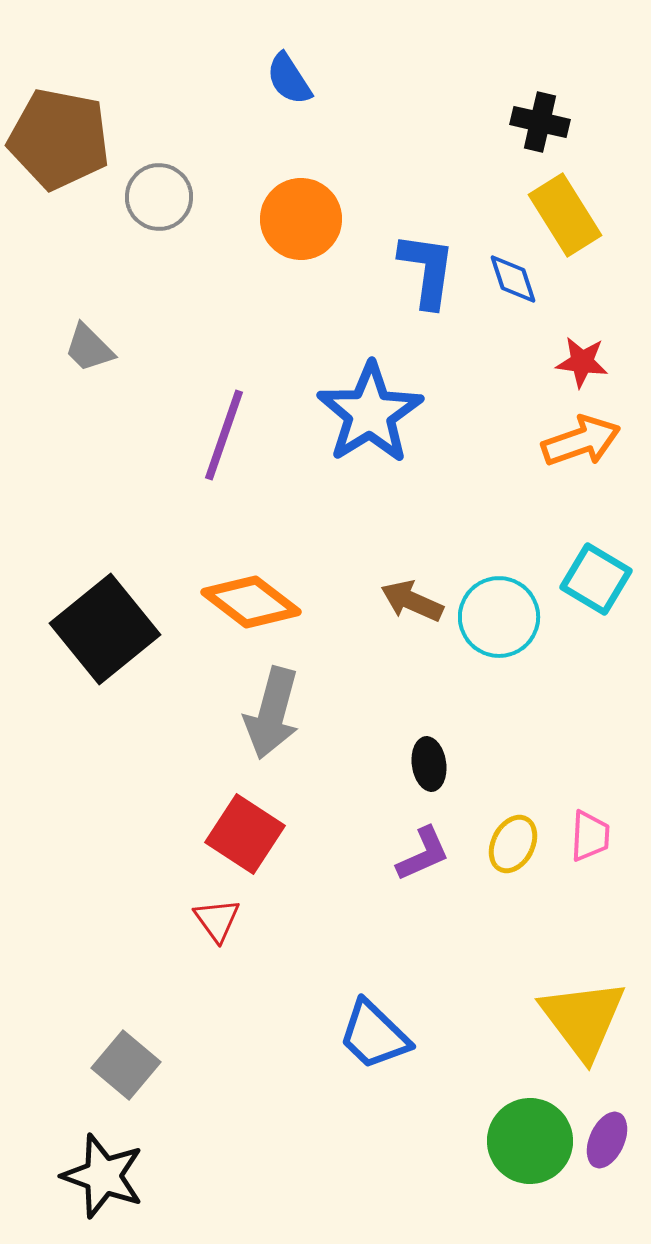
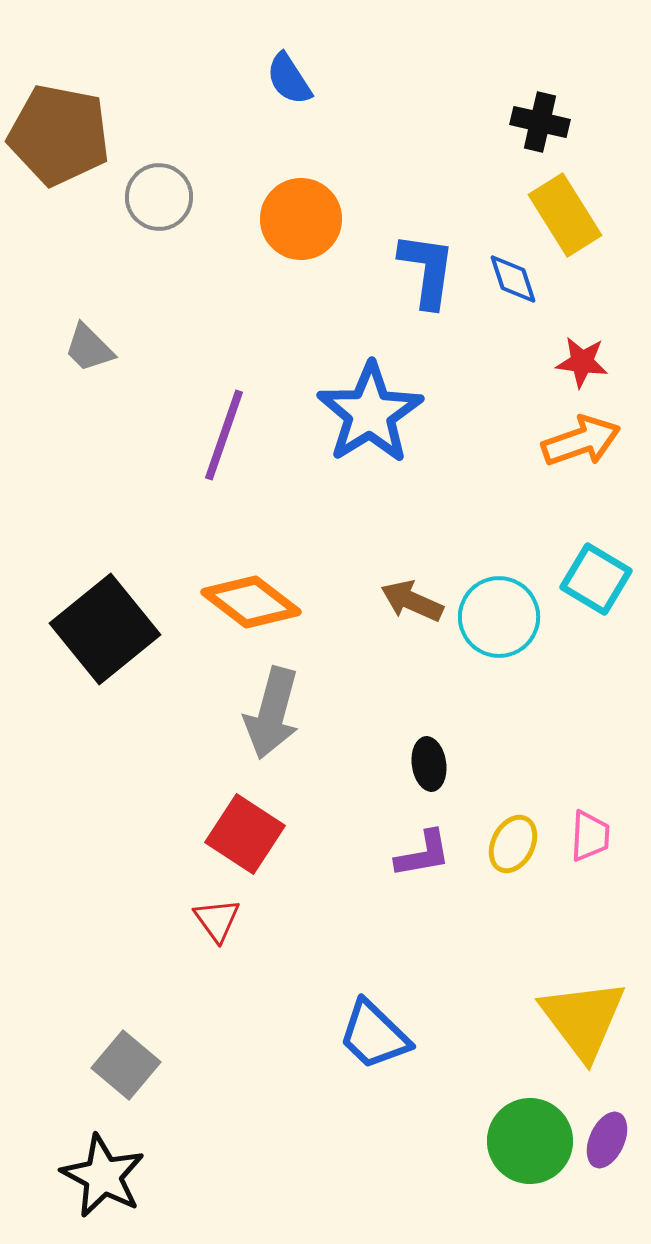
brown pentagon: moved 4 px up
purple L-shape: rotated 14 degrees clockwise
black star: rotated 8 degrees clockwise
